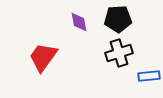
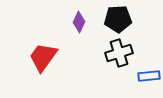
purple diamond: rotated 35 degrees clockwise
